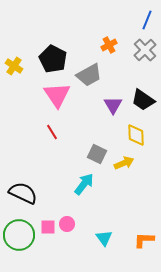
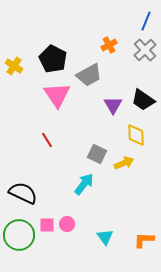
blue line: moved 1 px left, 1 px down
red line: moved 5 px left, 8 px down
pink square: moved 1 px left, 2 px up
cyan triangle: moved 1 px right, 1 px up
